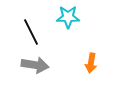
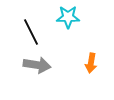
gray arrow: moved 2 px right
